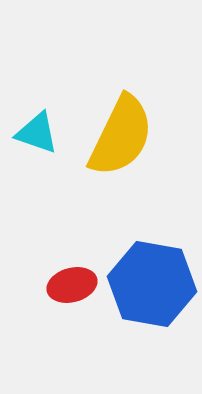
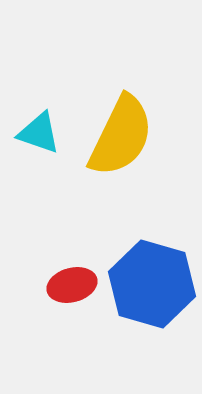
cyan triangle: moved 2 px right
blue hexagon: rotated 6 degrees clockwise
